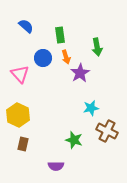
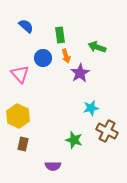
green arrow: rotated 120 degrees clockwise
orange arrow: moved 1 px up
yellow hexagon: moved 1 px down
purple semicircle: moved 3 px left
